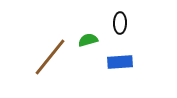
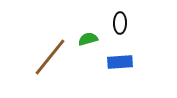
green semicircle: moved 1 px up
